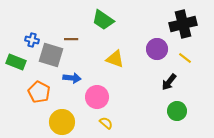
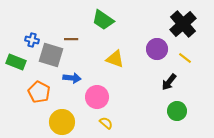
black cross: rotated 28 degrees counterclockwise
